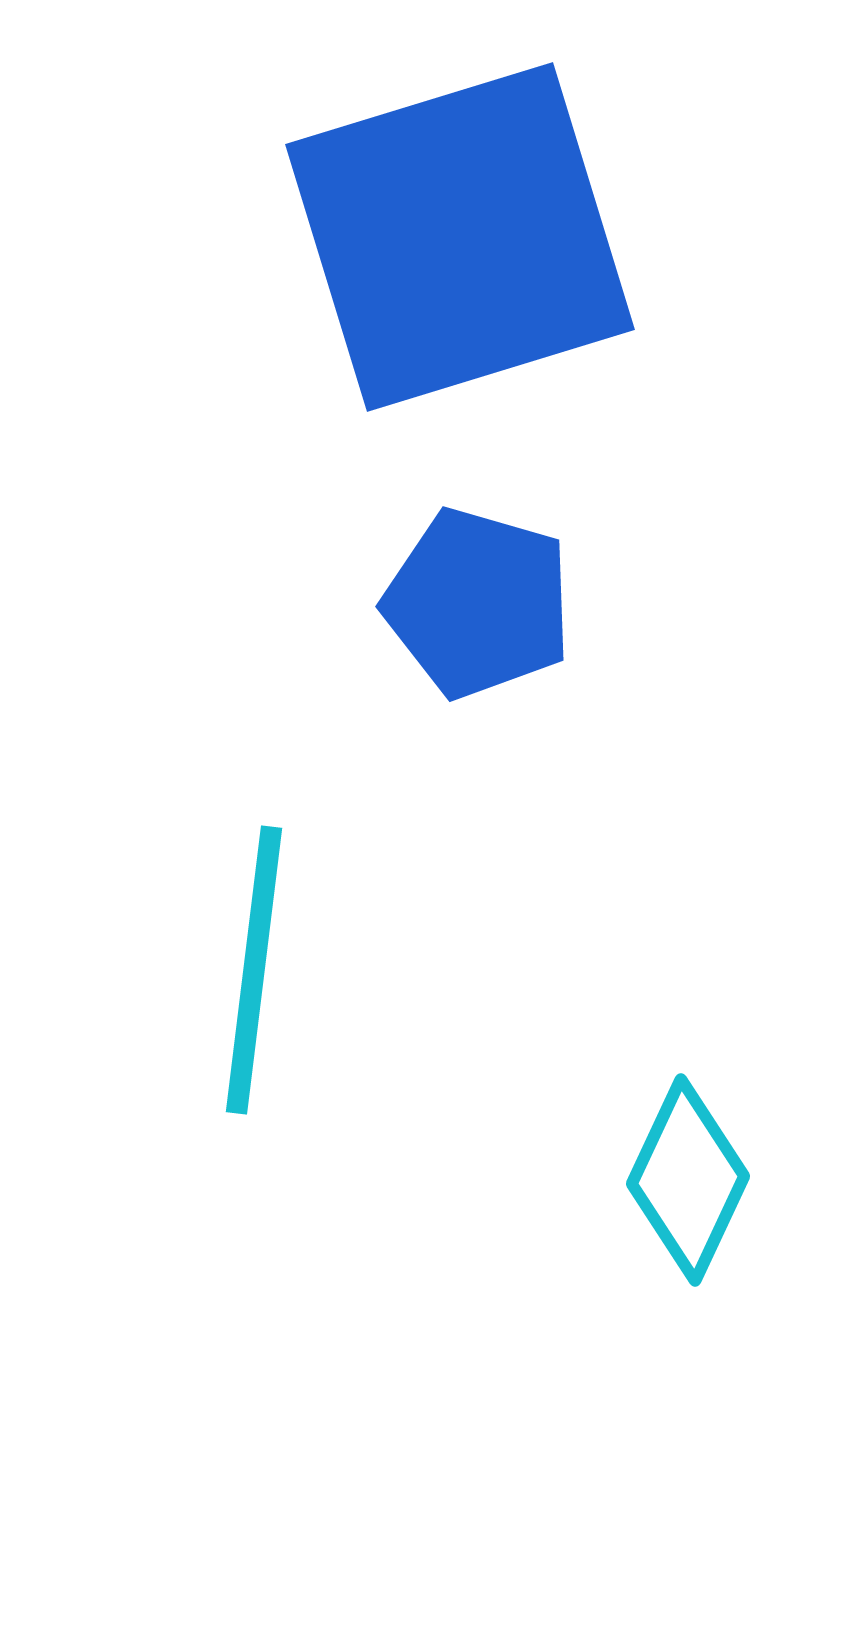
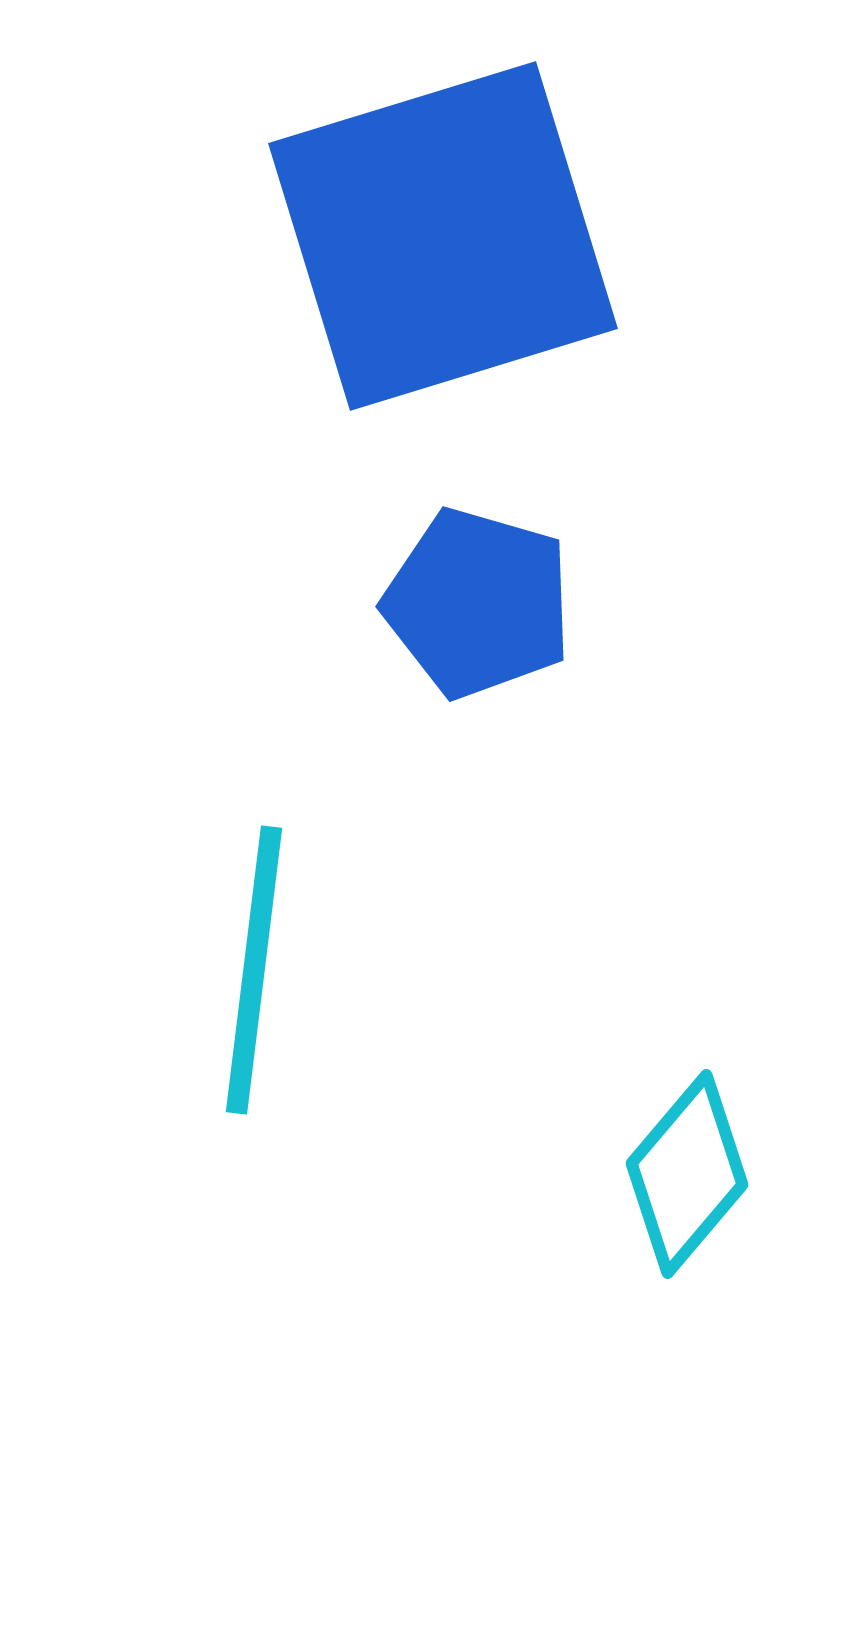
blue square: moved 17 px left, 1 px up
cyan diamond: moved 1 px left, 6 px up; rotated 15 degrees clockwise
